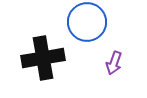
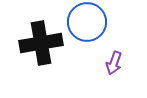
black cross: moved 2 px left, 15 px up
